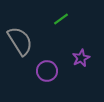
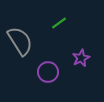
green line: moved 2 px left, 4 px down
purple circle: moved 1 px right, 1 px down
